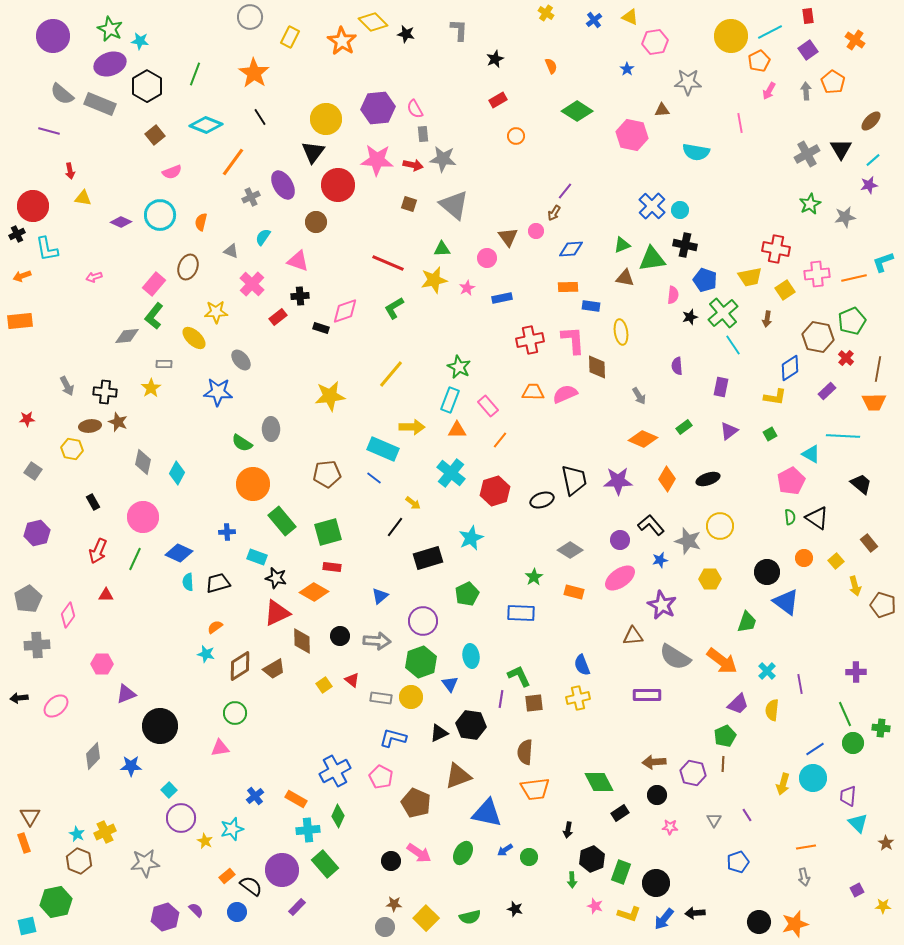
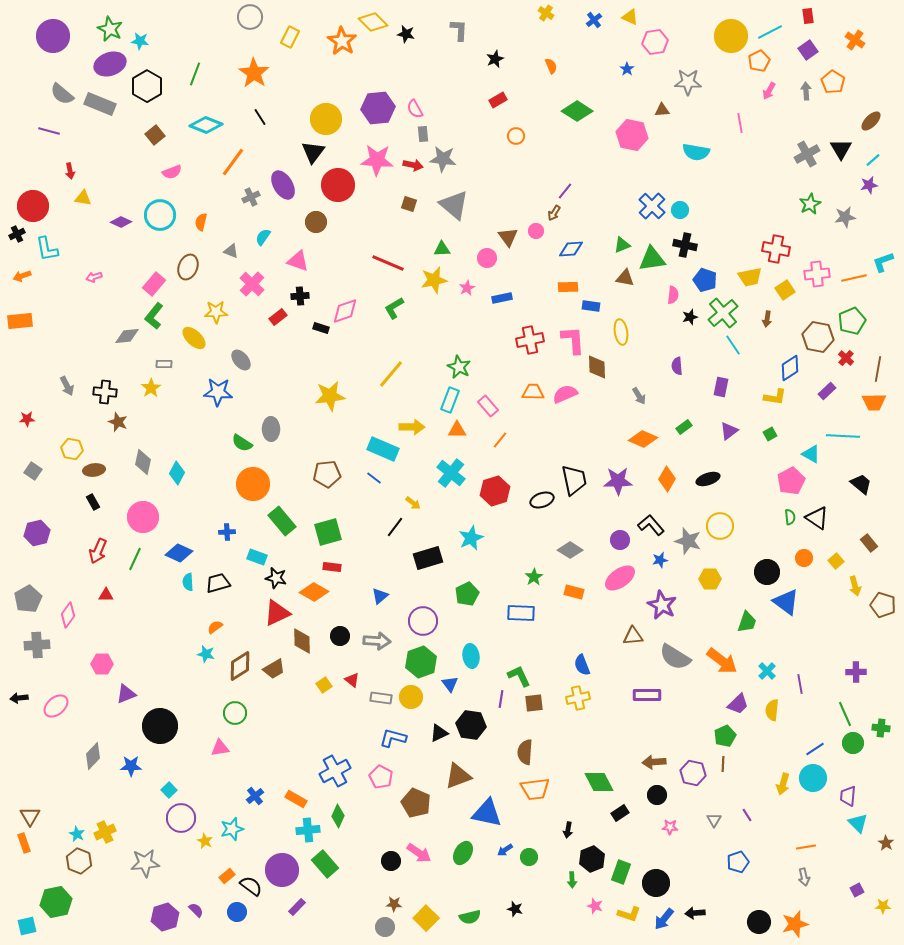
brown ellipse at (90, 426): moved 4 px right, 44 px down
